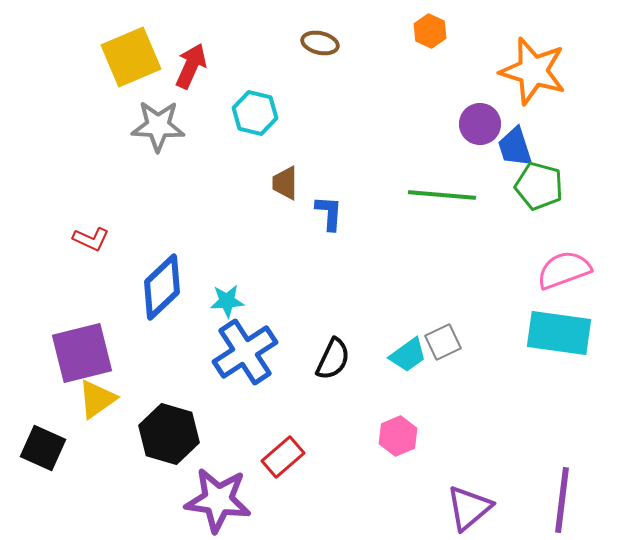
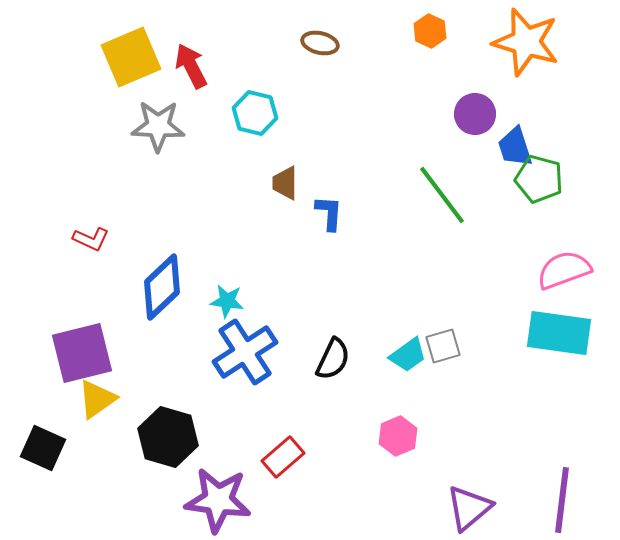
red arrow: rotated 51 degrees counterclockwise
orange star: moved 7 px left, 29 px up
purple circle: moved 5 px left, 10 px up
green pentagon: moved 7 px up
green line: rotated 48 degrees clockwise
cyan star: rotated 12 degrees clockwise
gray square: moved 4 px down; rotated 9 degrees clockwise
black hexagon: moved 1 px left, 3 px down
